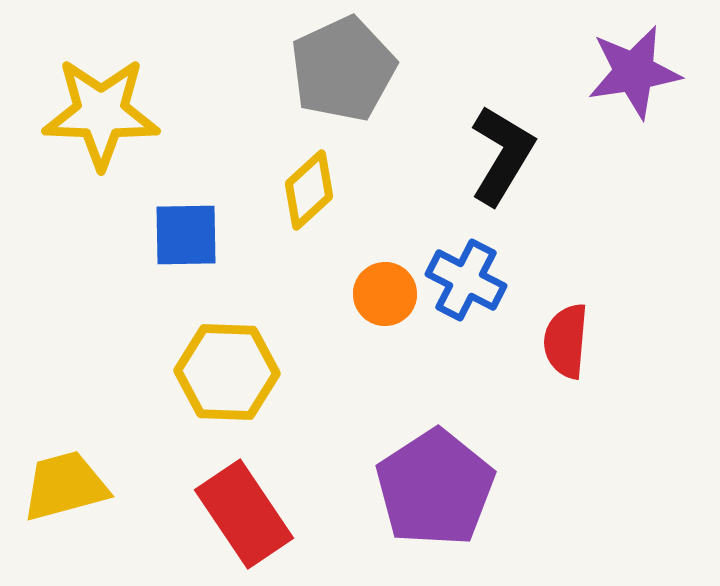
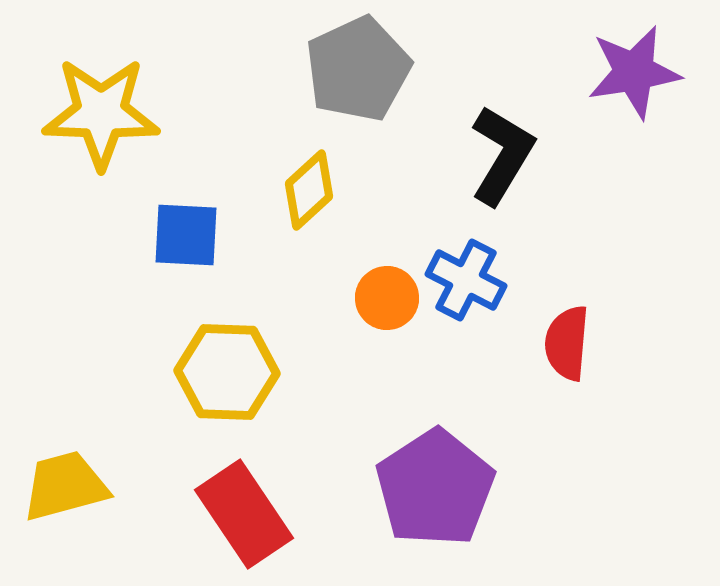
gray pentagon: moved 15 px right
blue square: rotated 4 degrees clockwise
orange circle: moved 2 px right, 4 px down
red semicircle: moved 1 px right, 2 px down
